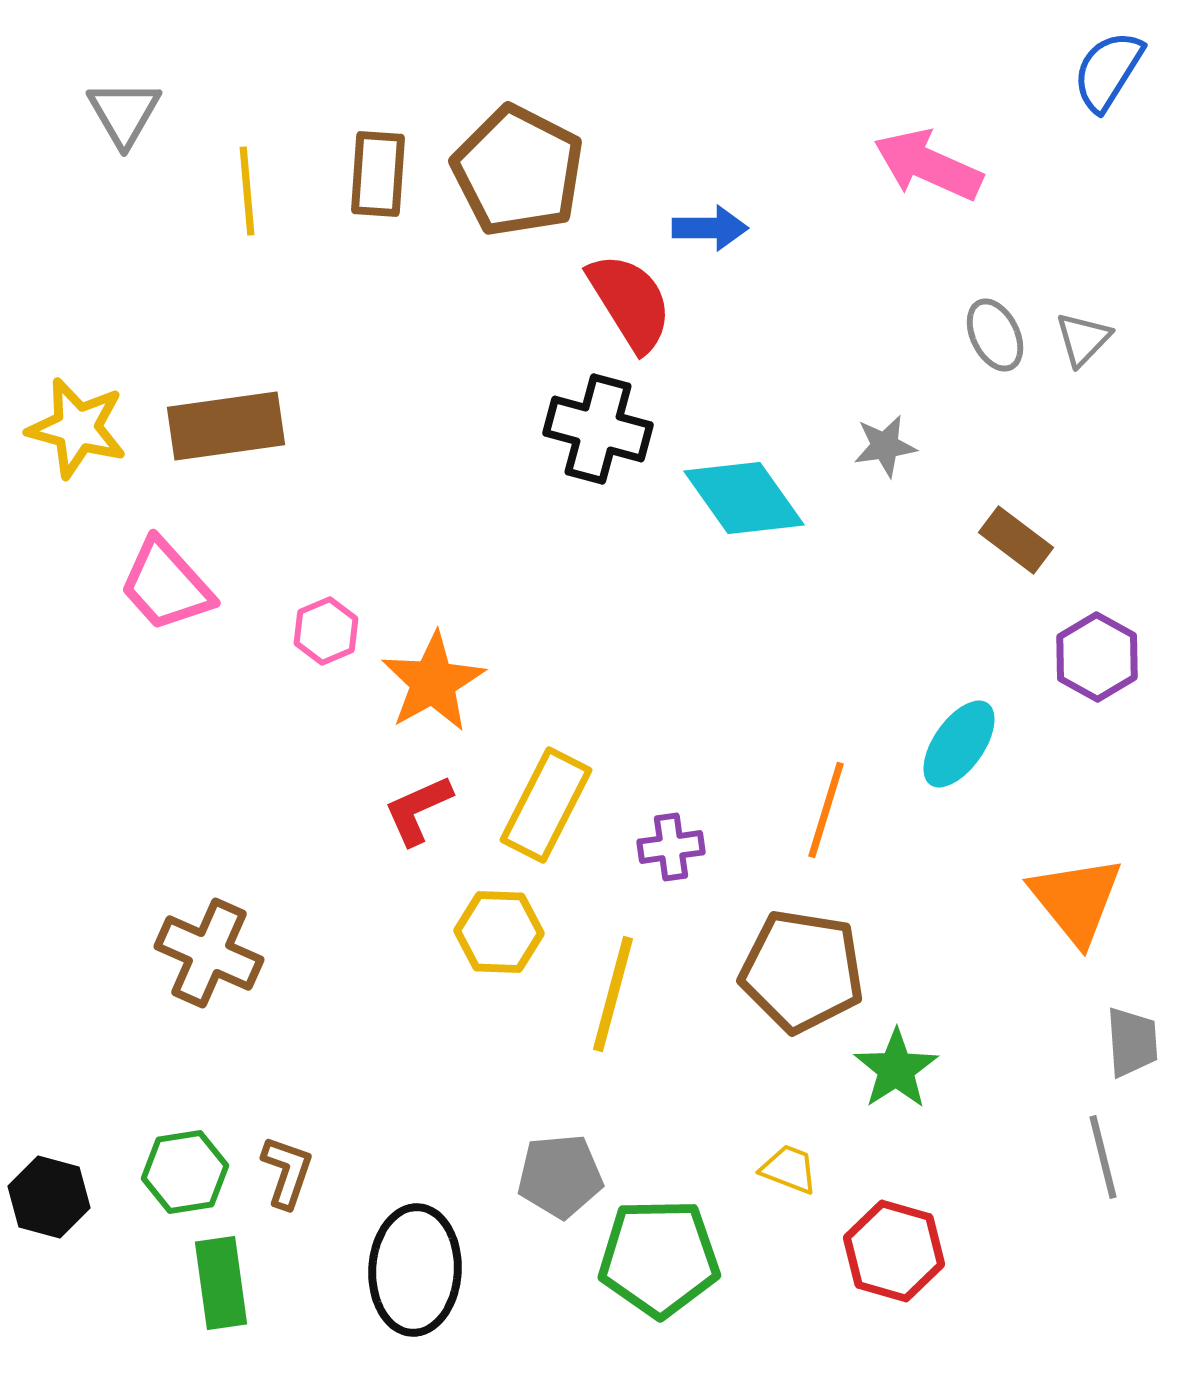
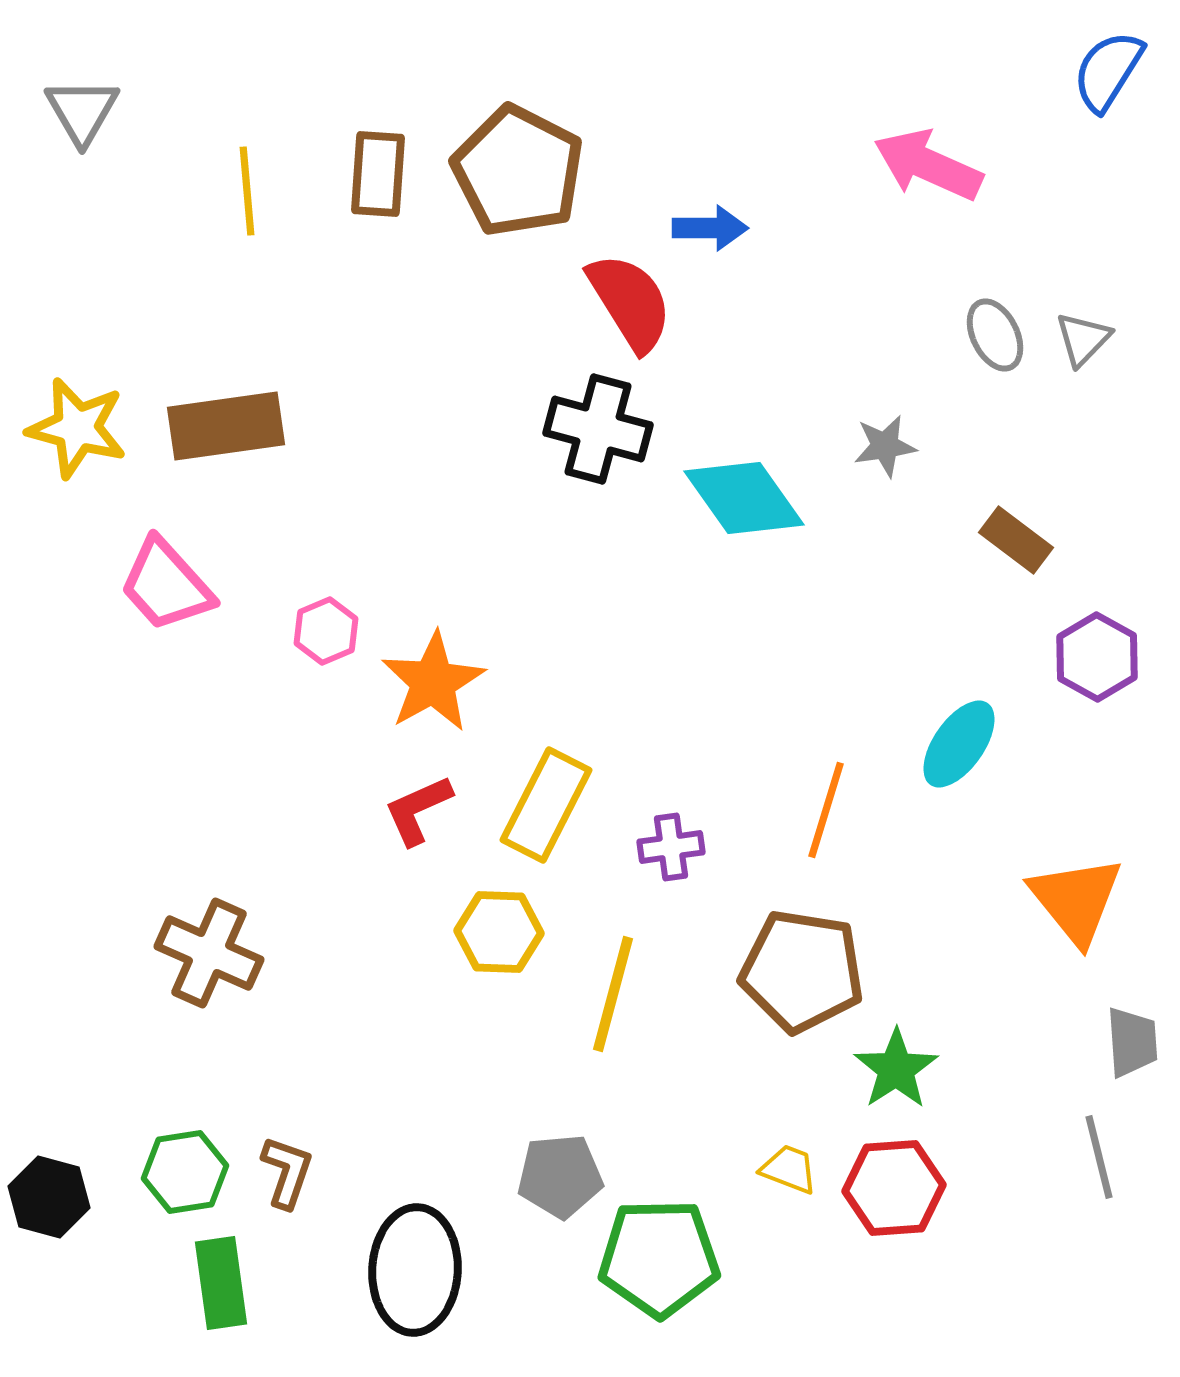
gray triangle at (124, 113): moved 42 px left, 2 px up
gray line at (1103, 1157): moved 4 px left
red hexagon at (894, 1251): moved 63 px up; rotated 20 degrees counterclockwise
